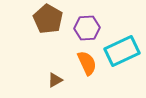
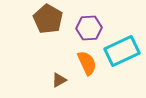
purple hexagon: moved 2 px right
brown triangle: moved 4 px right
